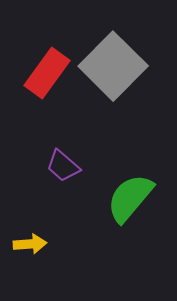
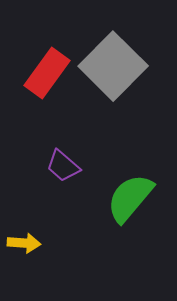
yellow arrow: moved 6 px left, 1 px up; rotated 8 degrees clockwise
